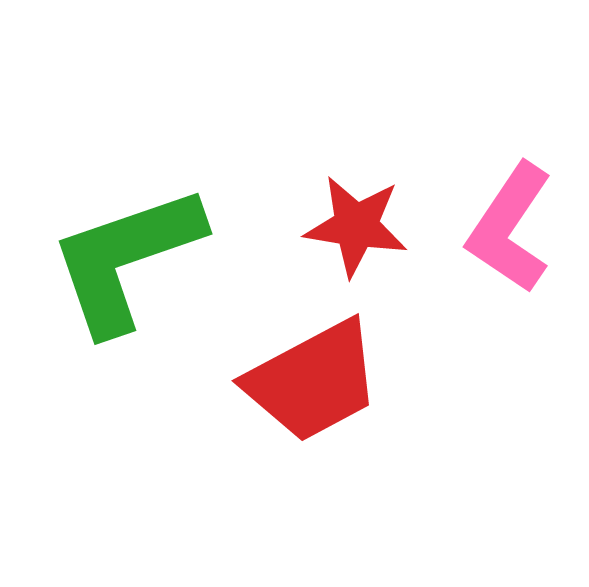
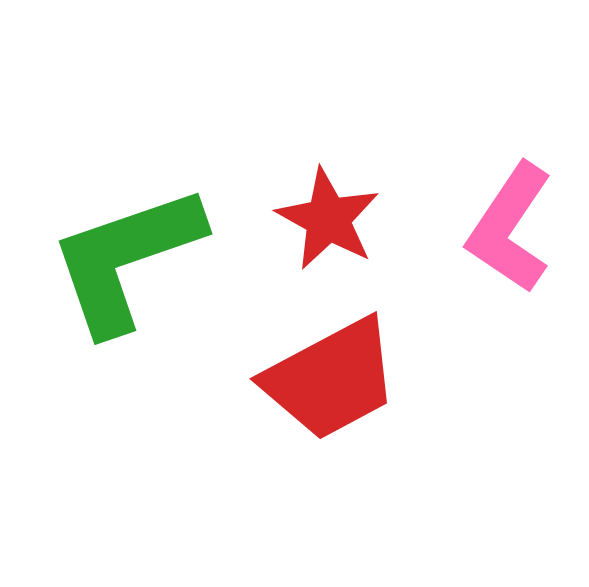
red star: moved 28 px left, 7 px up; rotated 20 degrees clockwise
red trapezoid: moved 18 px right, 2 px up
